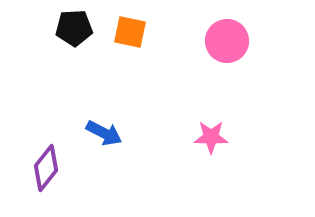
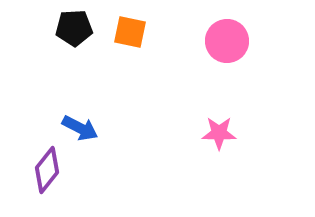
blue arrow: moved 24 px left, 5 px up
pink star: moved 8 px right, 4 px up
purple diamond: moved 1 px right, 2 px down
